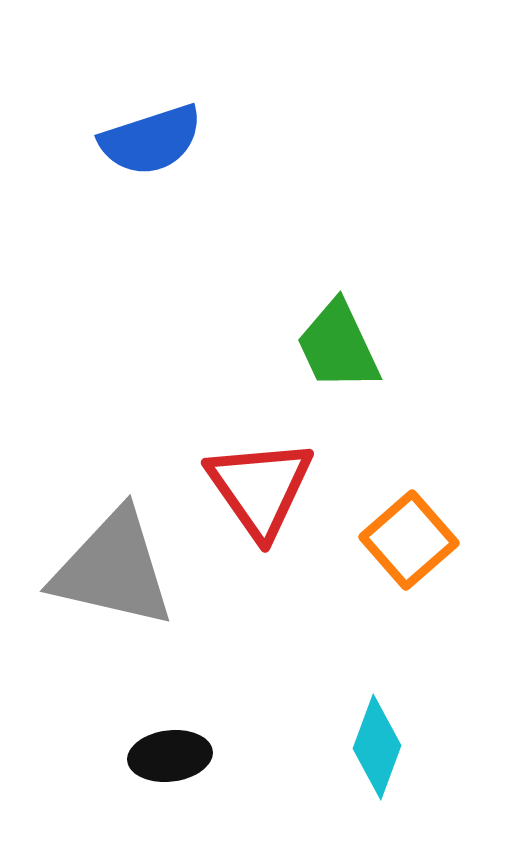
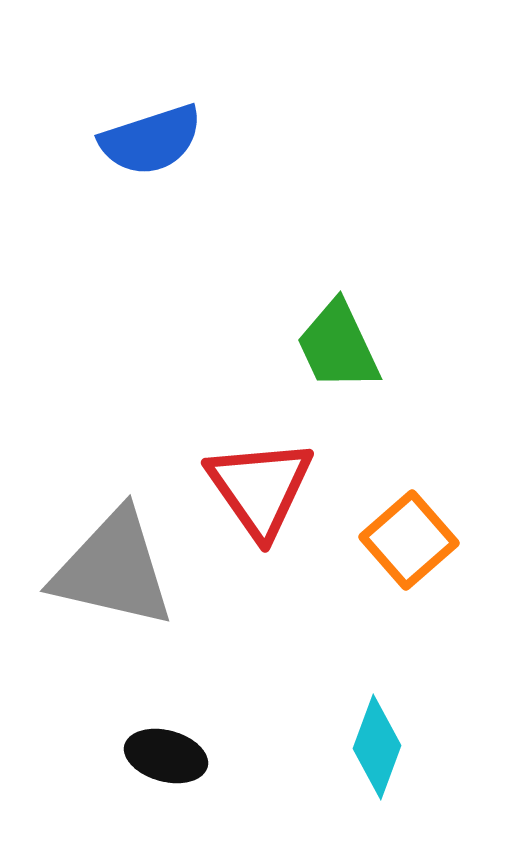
black ellipse: moved 4 px left; rotated 22 degrees clockwise
